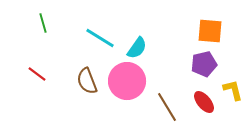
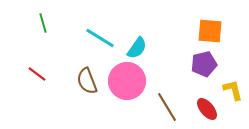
red ellipse: moved 3 px right, 7 px down
